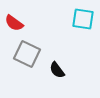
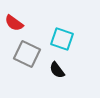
cyan square: moved 21 px left, 20 px down; rotated 10 degrees clockwise
